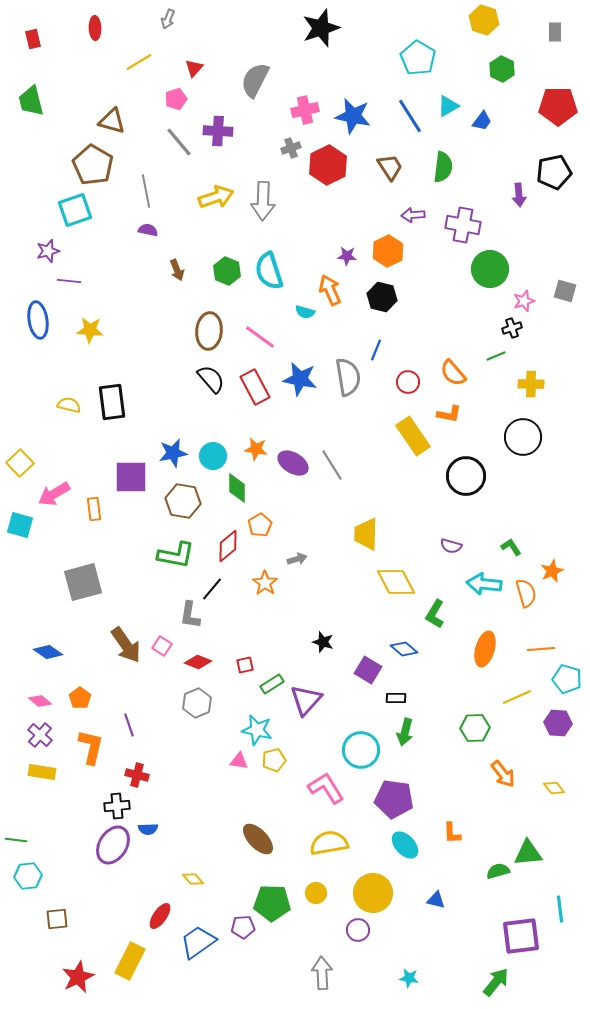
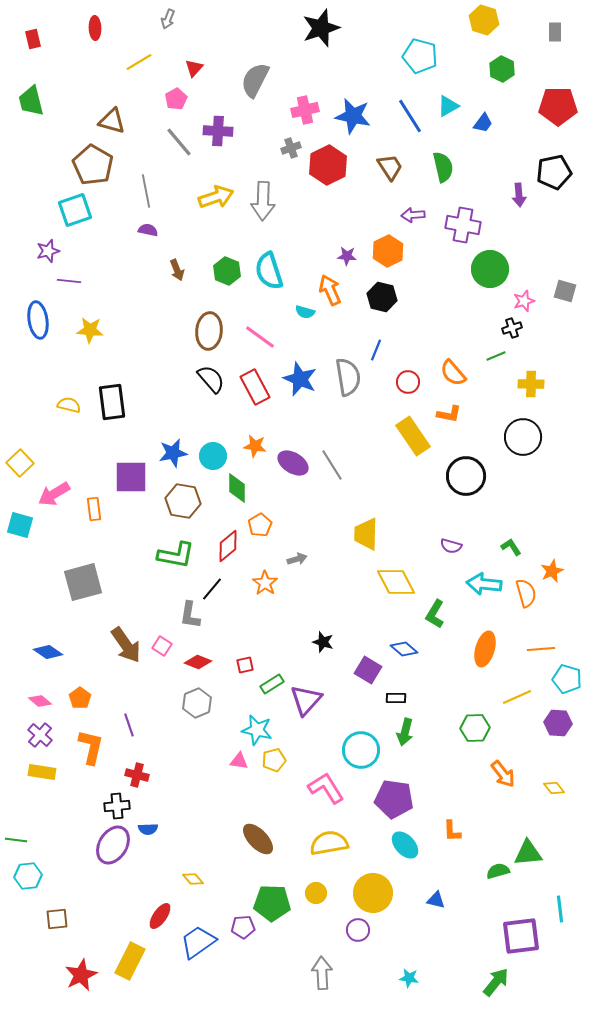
cyan pentagon at (418, 58): moved 2 px right, 2 px up; rotated 16 degrees counterclockwise
pink pentagon at (176, 99): rotated 10 degrees counterclockwise
blue trapezoid at (482, 121): moved 1 px right, 2 px down
green semicircle at (443, 167): rotated 20 degrees counterclockwise
blue star at (300, 379): rotated 12 degrees clockwise
orange star at (256, 449): moved 1 px left, 3 px up
orange L-shape at (452, 833): moved 2 px up
red star at (78, 977): moved 3 px right, 2 px up
